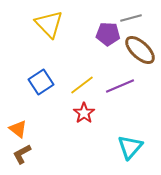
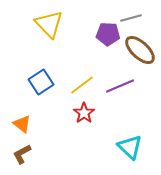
orange triangle: moved 4 px right, 5 px up
cyan triangle: rotated 28 degrees counterclockwise
